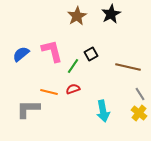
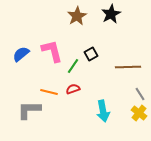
brown line: rotated 15 degrees counterclockwise
gray L-shape: moved 1 px right, 1 px down
